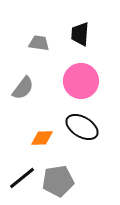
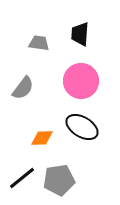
gray pentagon: moved 1 px right, 1 px up
